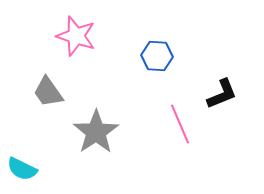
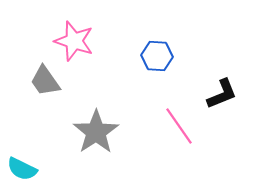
pink star: moved 2 px left, 5 px down
gray trapezoid: moved 3 px left, 11 px up
pink line: moved 1 px left, 2 px down; rotated 12 degrees counterclockwise
